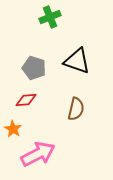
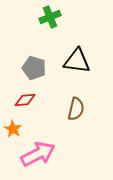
black triangle: rotated 12 degrees counterclockwise
red diamond: moved 1 px left
